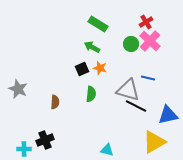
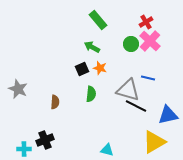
green rectangle: moved 4 px up; rotated 18 degrees clockwise
